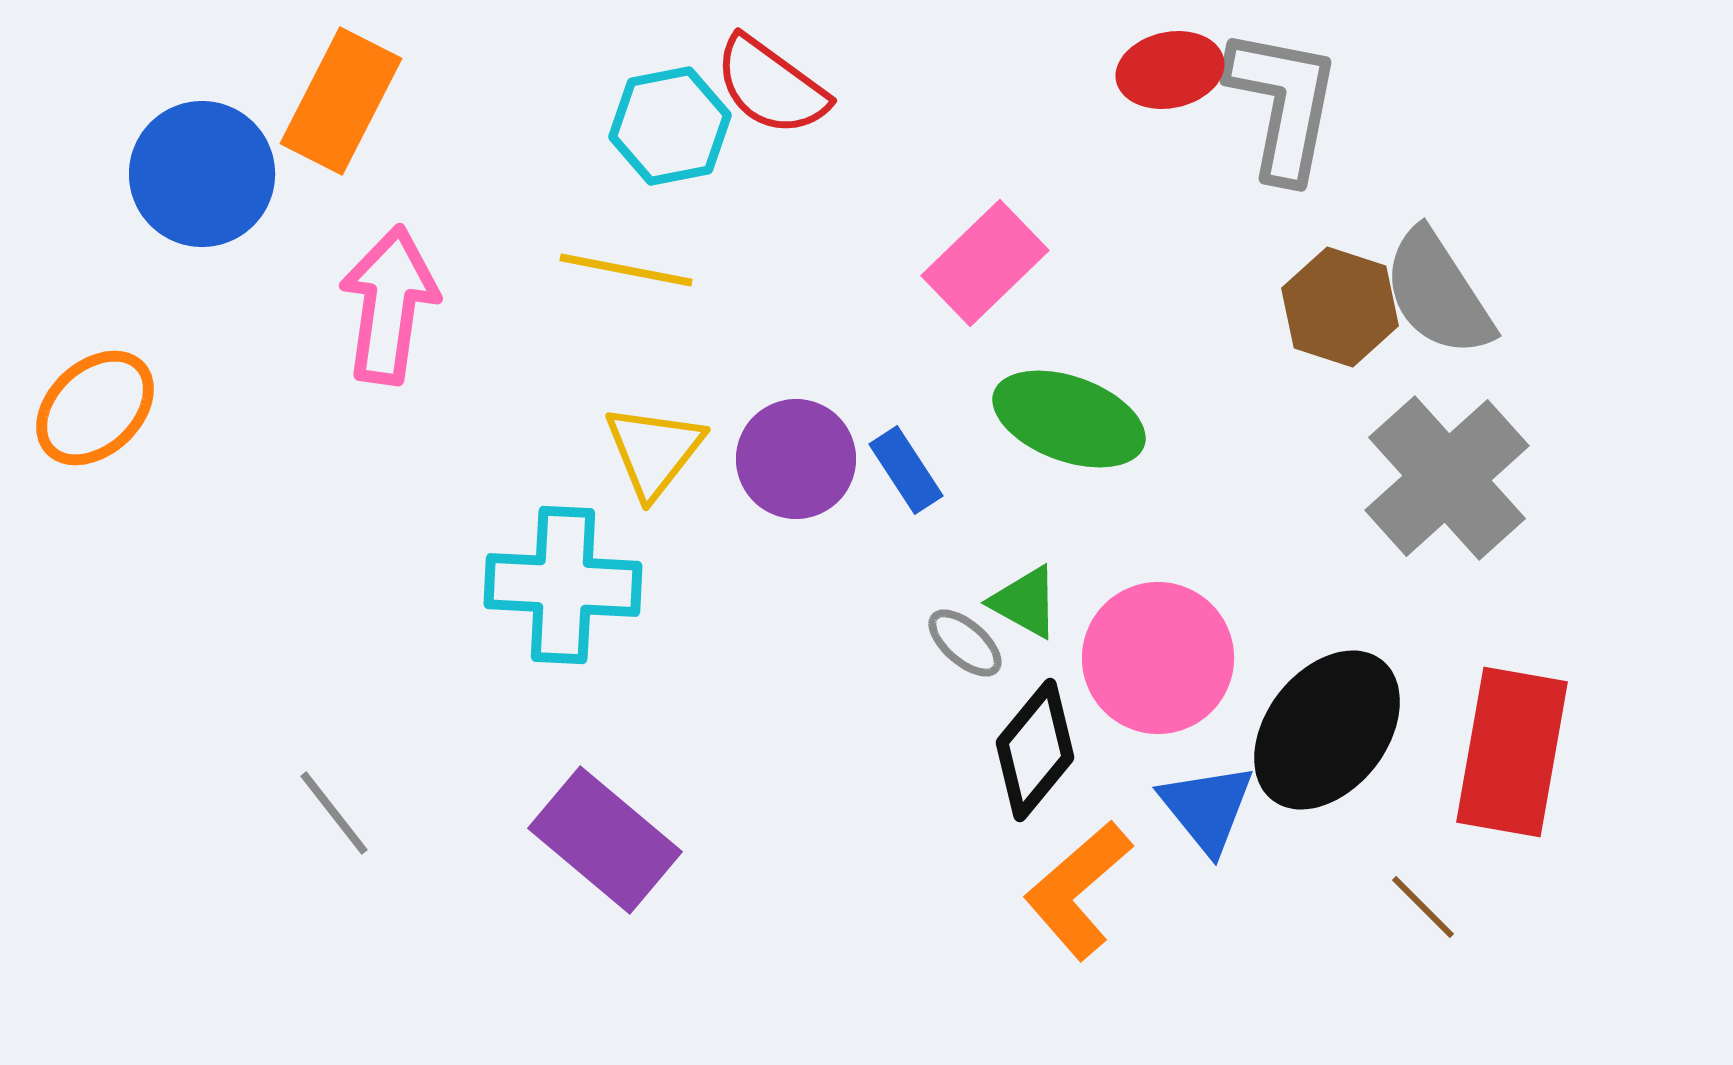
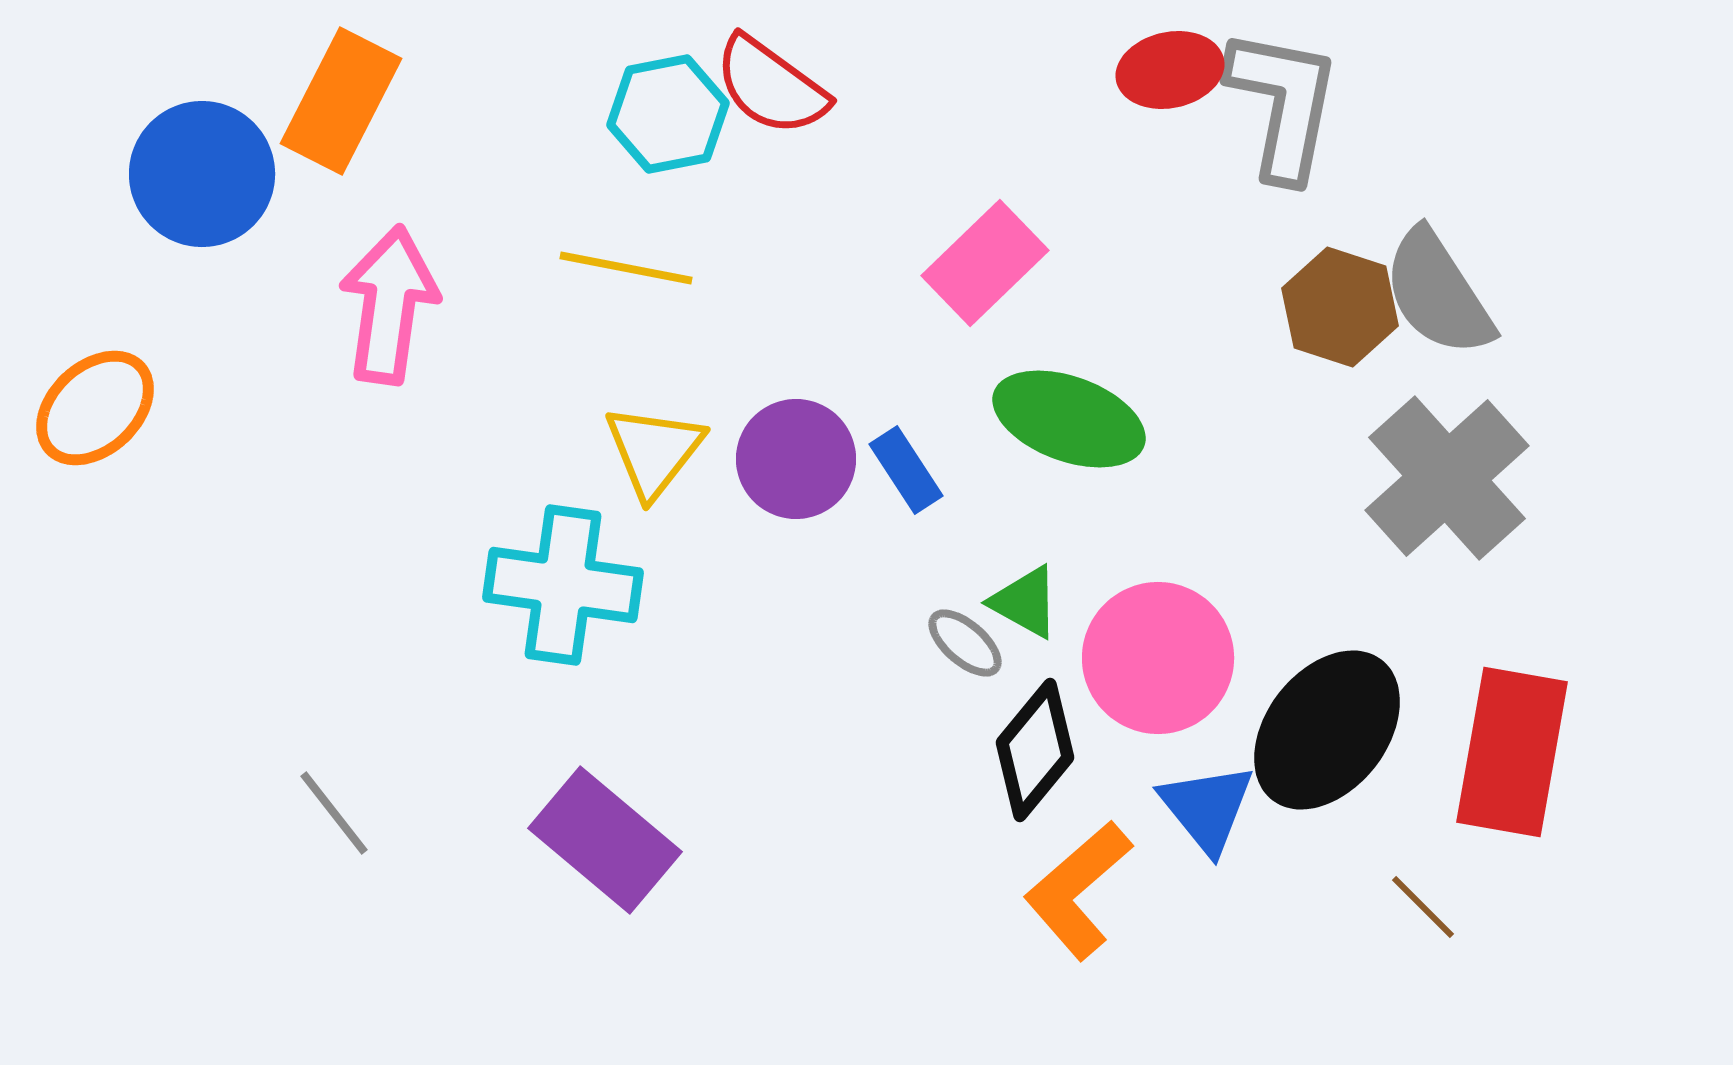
cyan hexagon: moved 2 px left, 12 px up
yellow line: moved 2 px up
cyan cross: rotated 5 degrees clockwise
